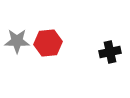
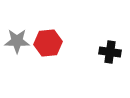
black cross: rotated 20 degrees clockwise
